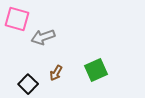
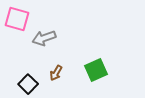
gray arrow: moved 1 px right, 1 px down
